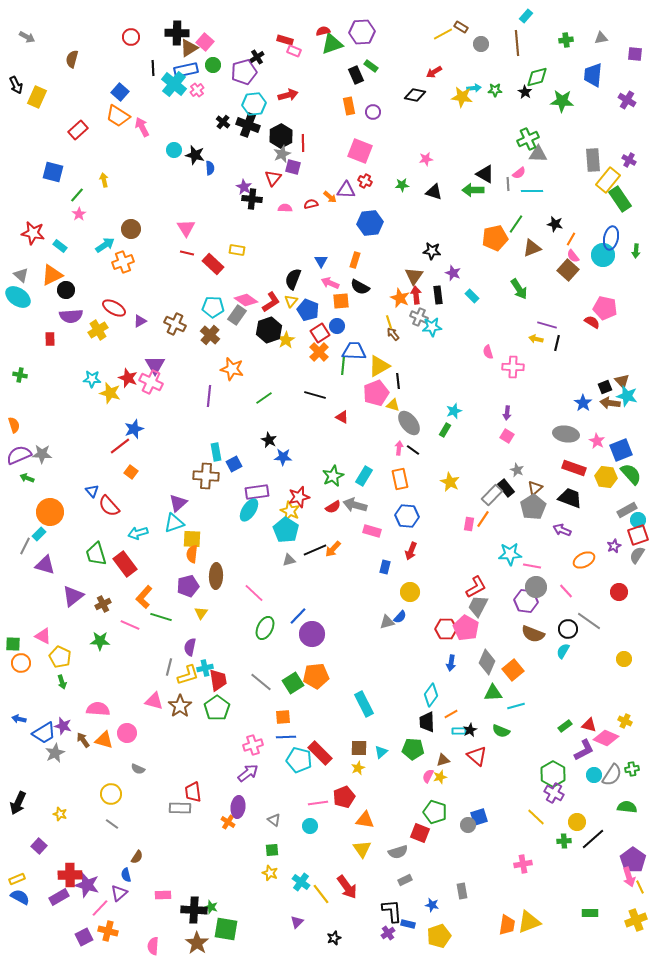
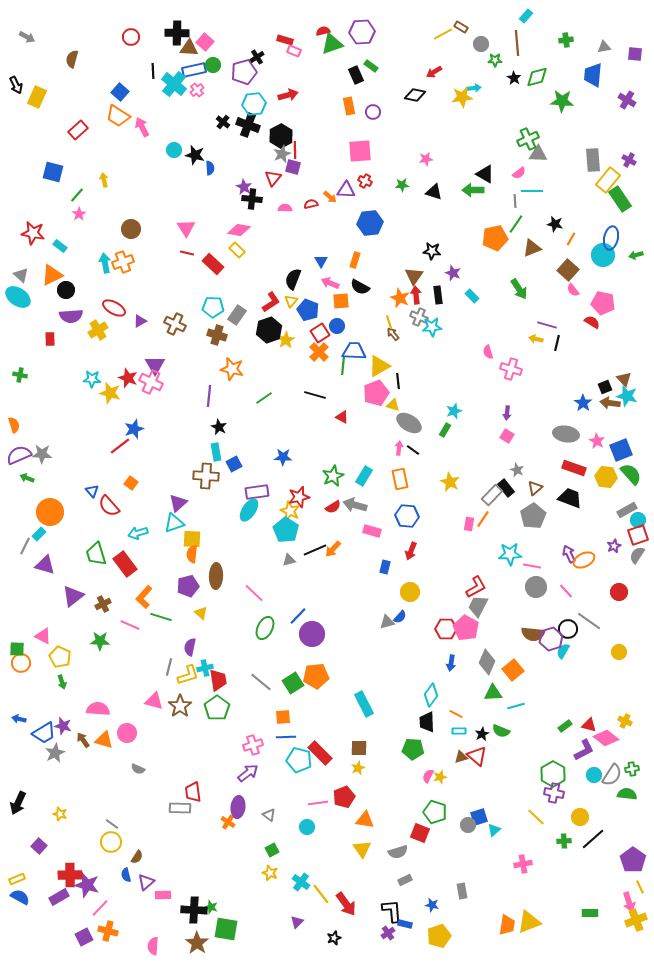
gray triangle at (601, 38): moved 3 px right, 9 px down
brown triangle at (189, 48): rotated 36 degrees clockwise
black line at (153, 68): moved 3 px down
blue rectangle at (186, 70): moved 8 px right
green star at (495, 90): moved 30 px up
black star at (525, 92): moved 11 px left, 14 px up
yellow star at (462, 97): rotated 15 degrees counterclockwise
red line at (303, 143): moved 8 px left, 7 px down
pink square at (360, 151): rotated 25 degrees counterclockwise
gray line at (508, 184): moved 7 px right, 17 px down
cyan arrow at (105, 245): moved 18 px down; rotated 66 degrees counterclockwise
yellow rectangle at (237, 250): rotated 35 degrees clockwise
green arrow at (636, 251): moved 4 px down; rotated 72 degrees clockwise
pink semicircle at (573, 256): moved 34 px down
pink diamond at (246, 300): moved 7 px left, 70 px up; rotated 25 degrees counterclockwise
pink pentagon at (605, 308): moved 2 px left, 5 px up
brown cross at (210, 335): moved 7 px right; rotated 24 degrees counterclockwise
pink cross at (513, 367): moved 2 px left, 2 px down; rotated 15 degrees clockwise
brown triangle at (622, 381): moved 2 px right, 2 px up
gray ellipse at (409, 423): rotated 20 degrees counterclockwise
black star at (269, 440): moved 50 px left, 13 px up
orange square at (131, 472): moved 11 px down
gray pentagon at (533, 507): moved 9 px down
purple arrow at (562, 530): moved 7 px right, 24 px down; rotated 42 degrees clockwise
purple hexagon at (526, 601): moved 25 px right, 38 px down; rotated 25 degrees counterclockwise
yellow triangle at (201, 613): rotated 24 degrees counterclockwise
brown semicircle at (533, 634): rotated 15 degrees counterclockwise
green square at (13, 644): moved 4 px right, 5 px down
yellow circle at (624, 659): moved 5 px left, 7 px up
orange line at (451, 714): moved 5 px right; rotated 56 degrees clockwise
black star at (470, 730): moved 12 px right, 4 px down
pink diamond at (606, 738): rotated 15 degrees clockwise
cyan triangle at (381, 752): moved 113 px right, 78 px down
brown triangle at (443, 760): moved 18 px right, 3 px up
purple cross at (554, 793): rotated 18 degrees counterclockwise
yellow circle at (111, 794): moved 48 px down
green semicircle at (627, 807): moved 13 px up
gray triangle at (274, 820): moved 5 px left, 5 px up
yellow circle at (577, 822): moved 3 px right, 5 px up
cyan circle at (310, 826): moved 3 px left, 1 px down
green square at (272, 850): rotated 24 degrees counterclockwise
pink arrow at (629, 877): moved 25 px down
red arrow at (347, 887): moved 1 px left, 17 px down
purple triangle at (119, 893): moved 27 px right, 11 px up
blue rectangle at (408, 924): moved 3 px left
